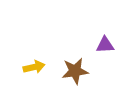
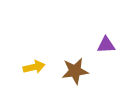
purple triangle: moved 1 px right
